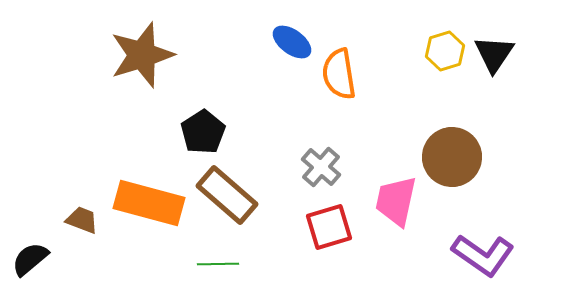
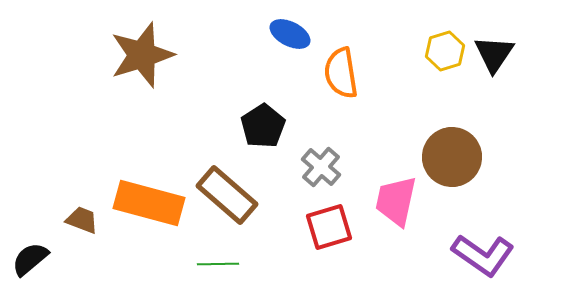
blue ellipse: moved 2 px left, 8 px up; rotated 9 degrees counterclockwise
orange semicircle: moved 2 px right, 1 px up
black pentagon: moved 60 px right, 6 px up
